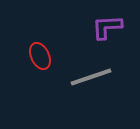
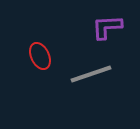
gray line: moved 3 px up
